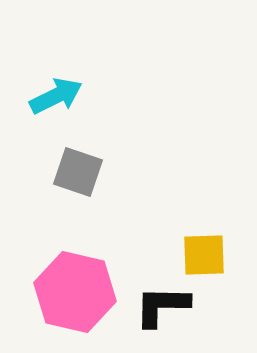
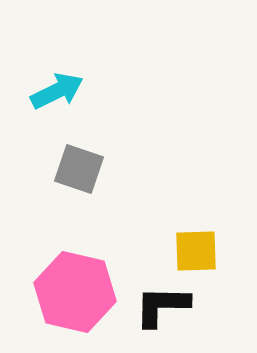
cyan arrow: moved 1 px right, 5 px up
gray square: moved 1 px right, 3 px up
yellow square: moved 8 px left, 4 px up
